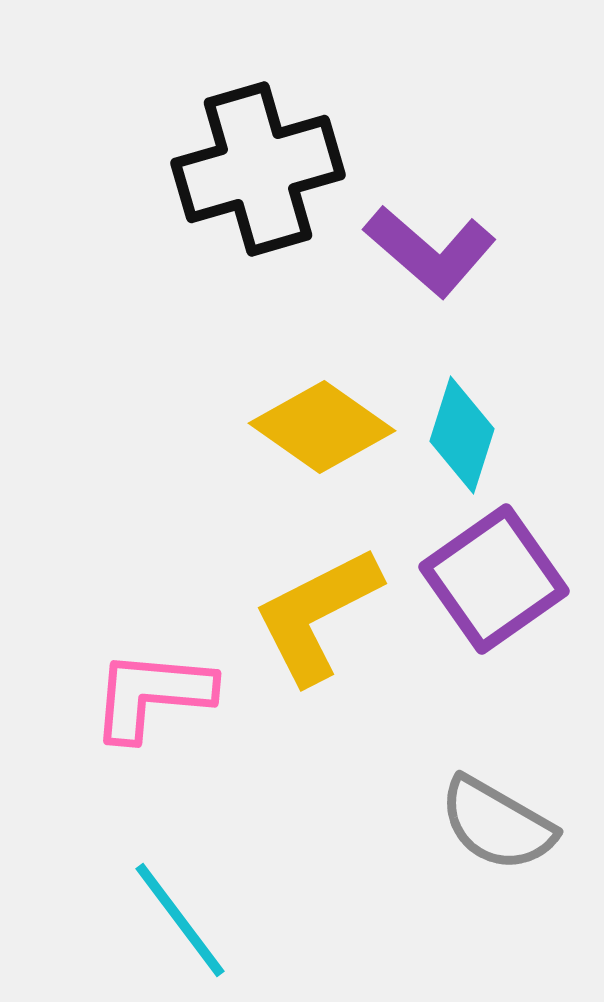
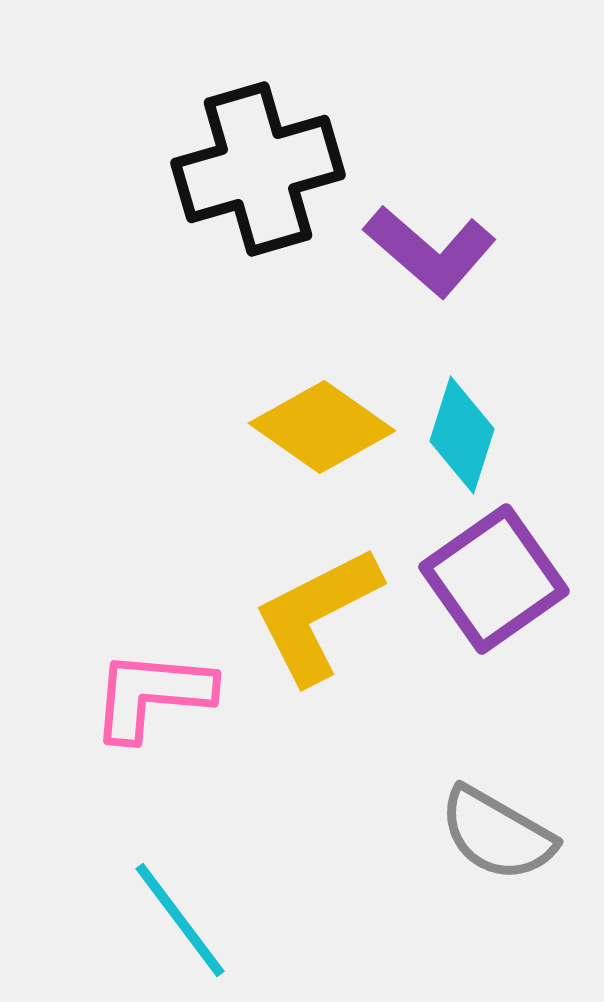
gray semicircle: moved 10 px down
